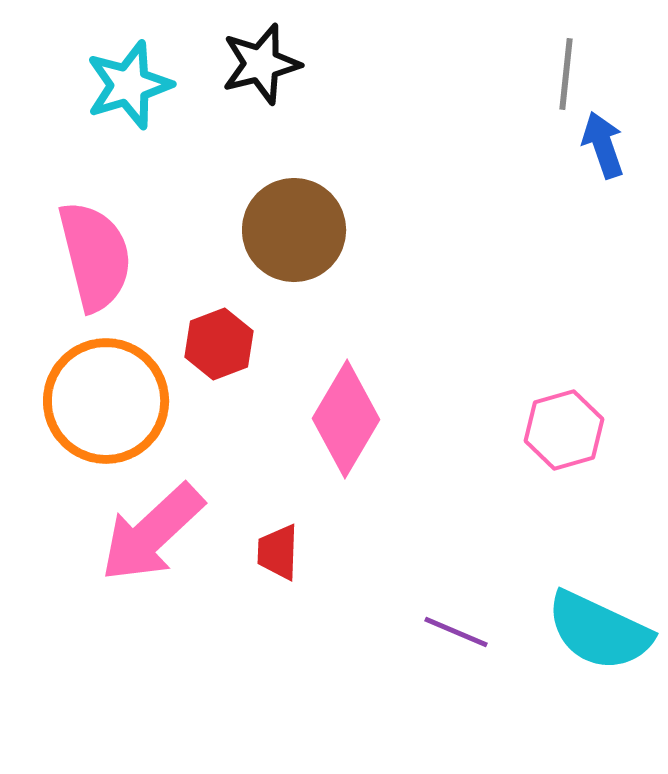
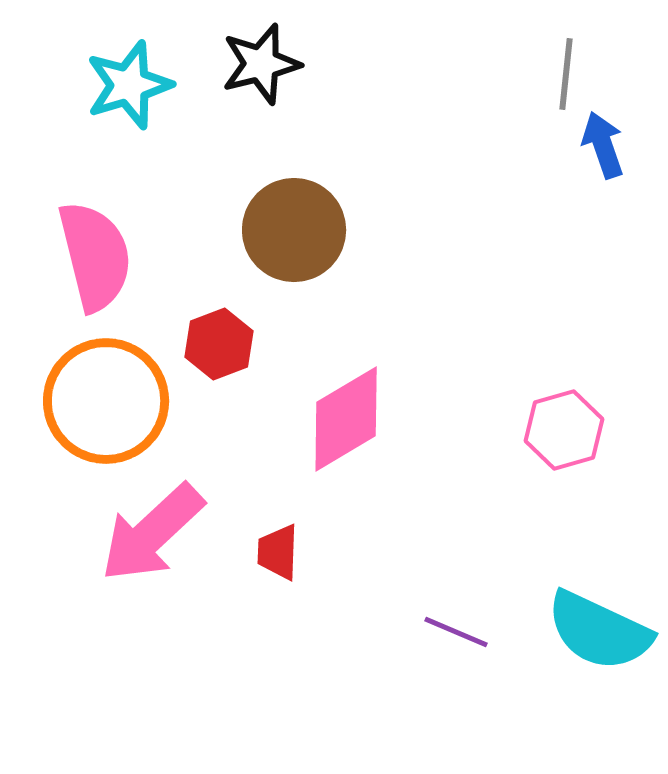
pink diamond: rotated 29 degrees clockwise
